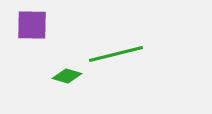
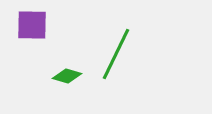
green line: rotated 50 degrees counterclockwise
